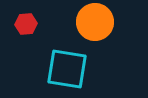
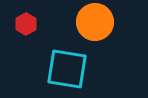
red hexagon: rotated 25 degrees counterclockwise
